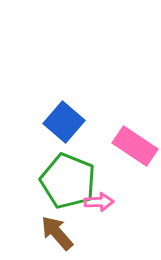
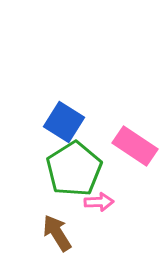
blue square: rotated 9 degrees counterclockwise
green pentagon: moved 6 px right, 12 px up; rotated 18 degrees clockwise
brown arrow: rotated 9 degrees clockwise
